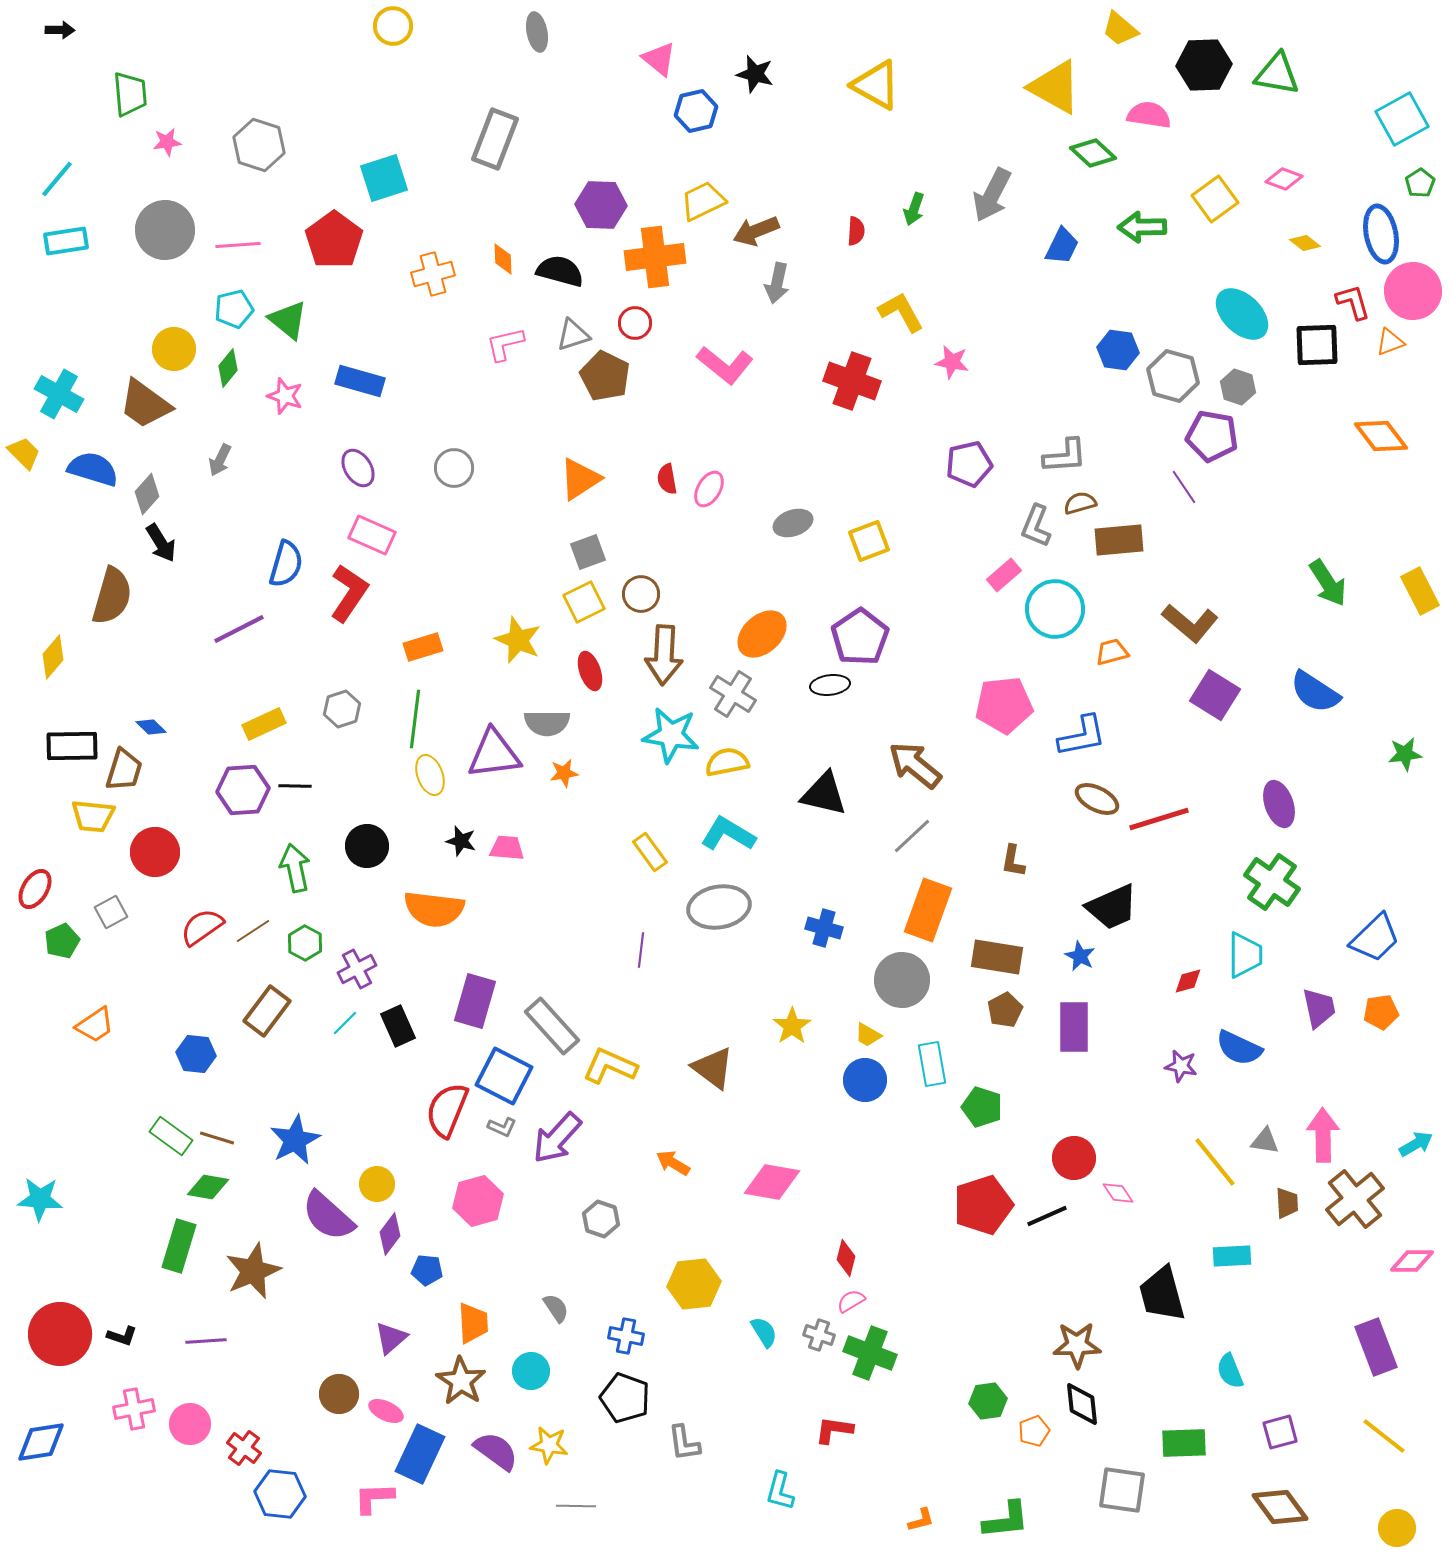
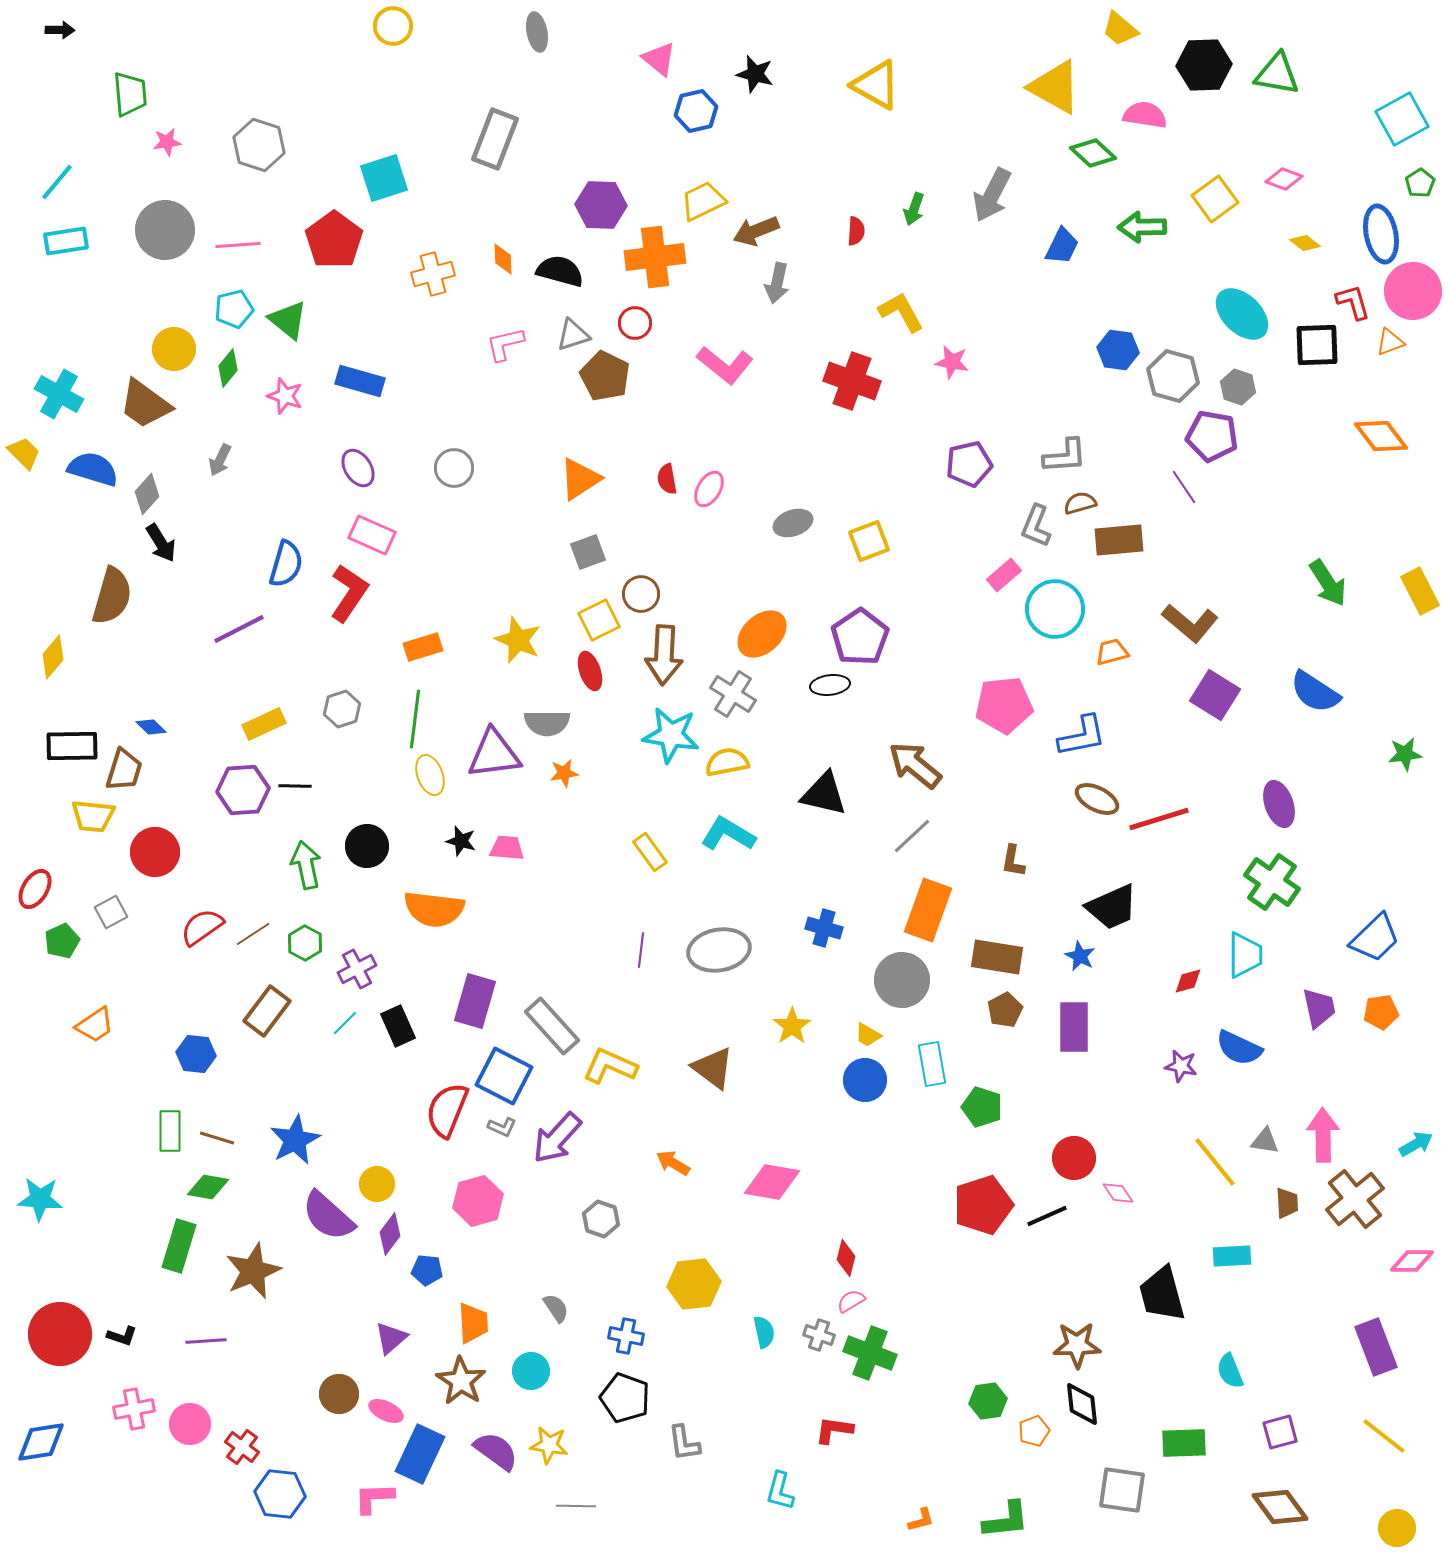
pink semicircle at (1149, 115): moved 4 px left
cyan line at (57, 179): moved 3 px down
yellow square at (584, 602): moved 15 px right, 18 px down
green arrow at (295, 868): moved 11 px right, 3 px up
gray ellipse at (719, 907): moved 43 px down
brown line at (253, 931): moved 3 px down
green rectangle at (171, 1136): moved 1 px left, 5 px up; rotated 54 degrees clockwise
cyan semicircle at (764, 1332): rotated 20 degrees clockwise
red cross at (244, 1448): moved 2 px left, 1 px up
